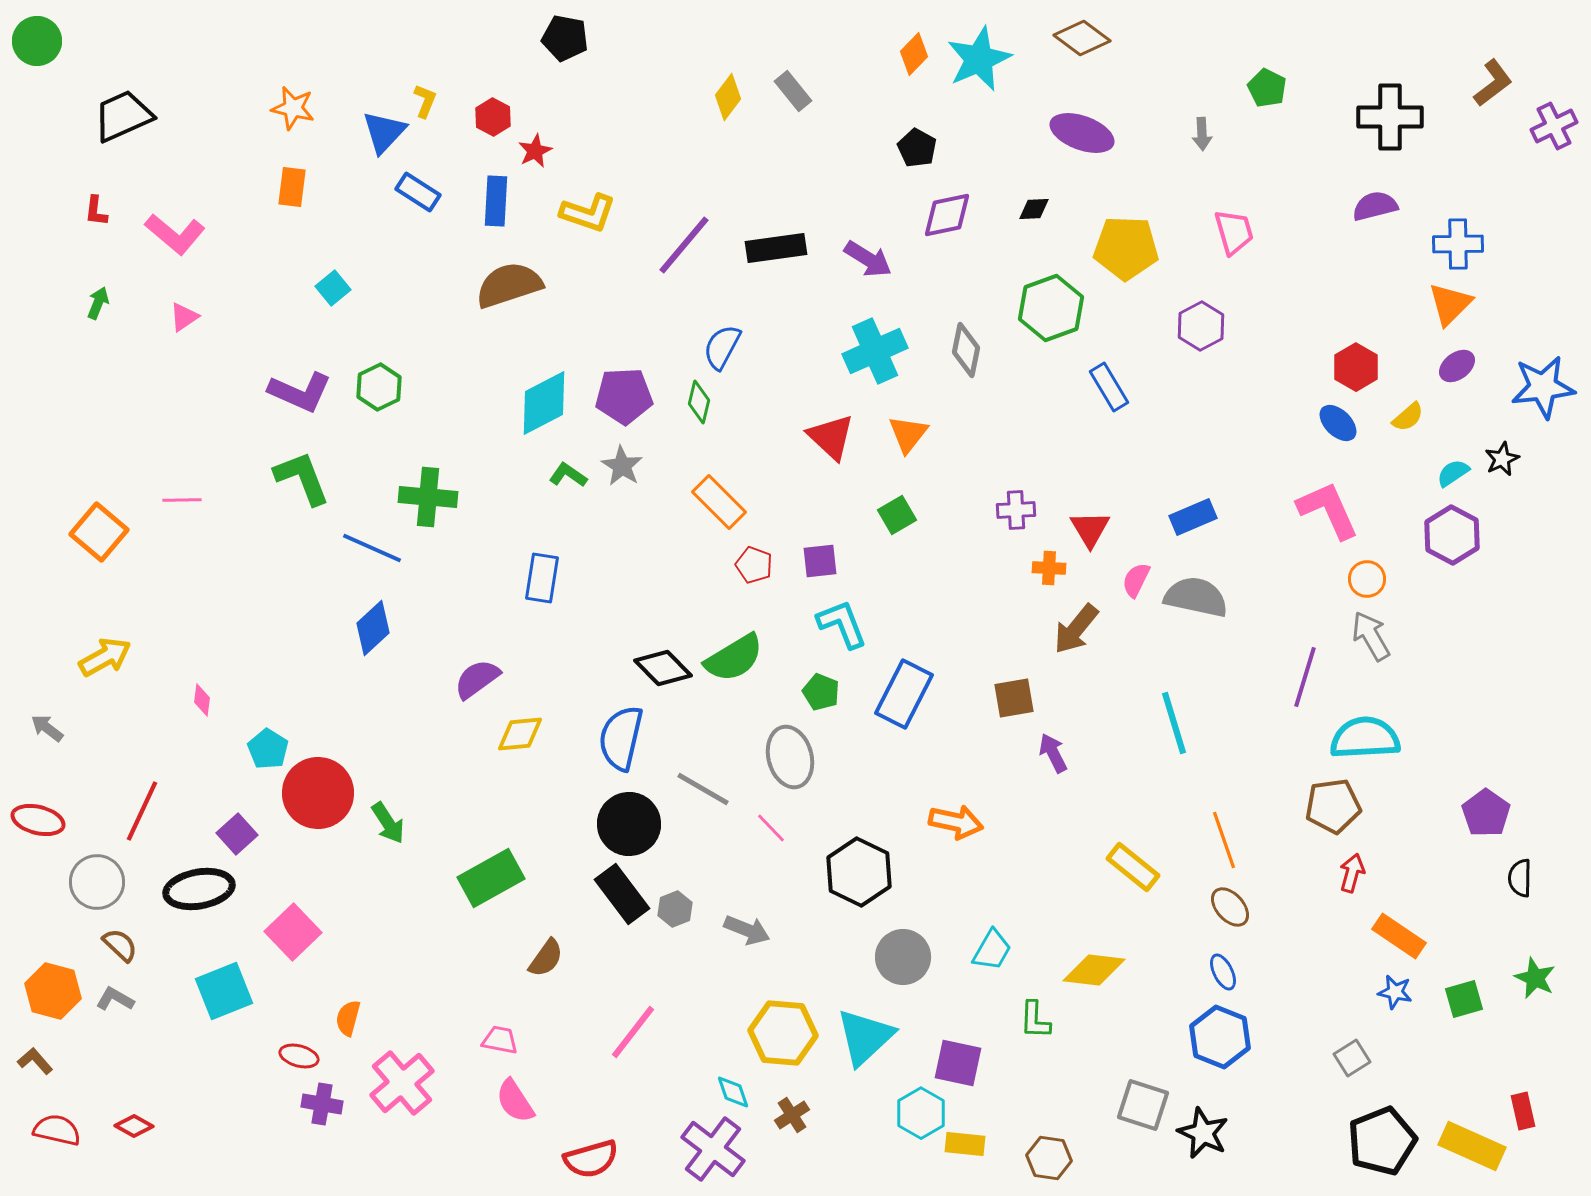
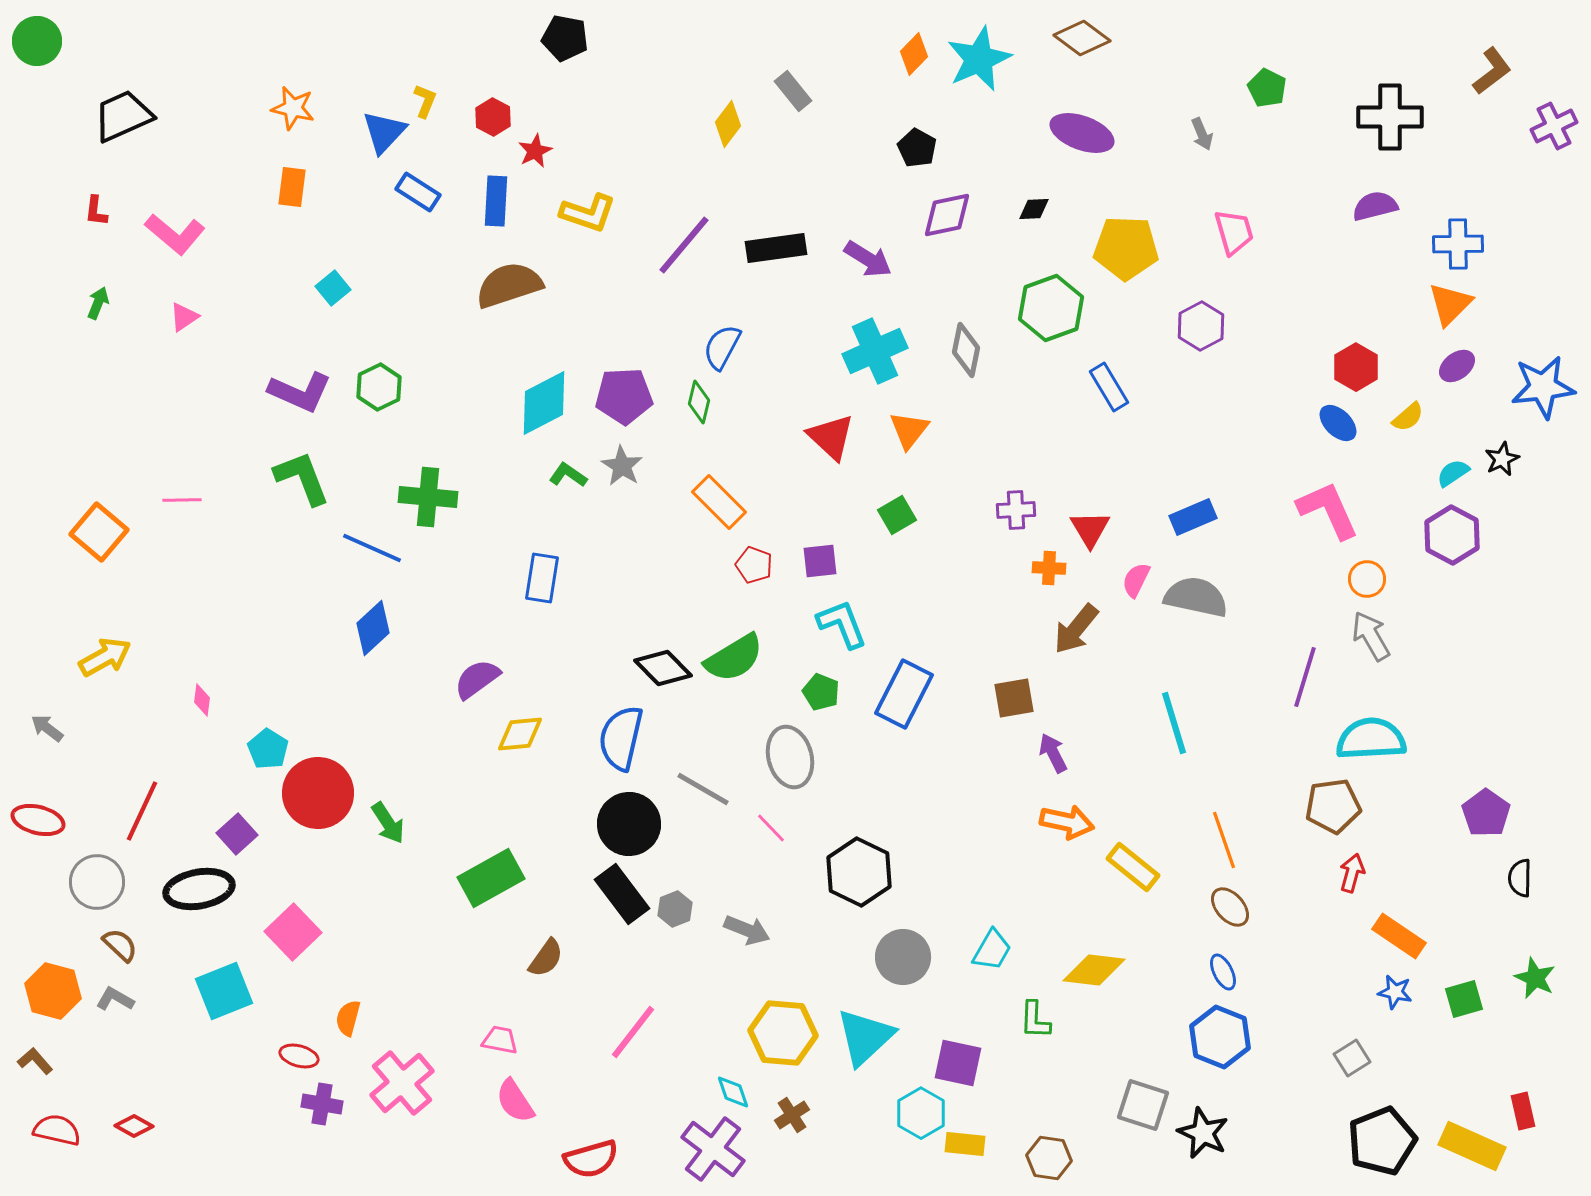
brown L-shape at (1493, 83): moved 1 px left, 12 px up
yellow diamond at (728, 97): moved 27 px down
gray arrow at (1202, 134): rotated 20 degrees counterclockwise
orange triangle at (908, 434): moved 1 px right, 4 px up
cyan semicircle at (1365, 738): moved 6 px right, 1 px down
orange arrow at (956, 822): moved 111 px right
